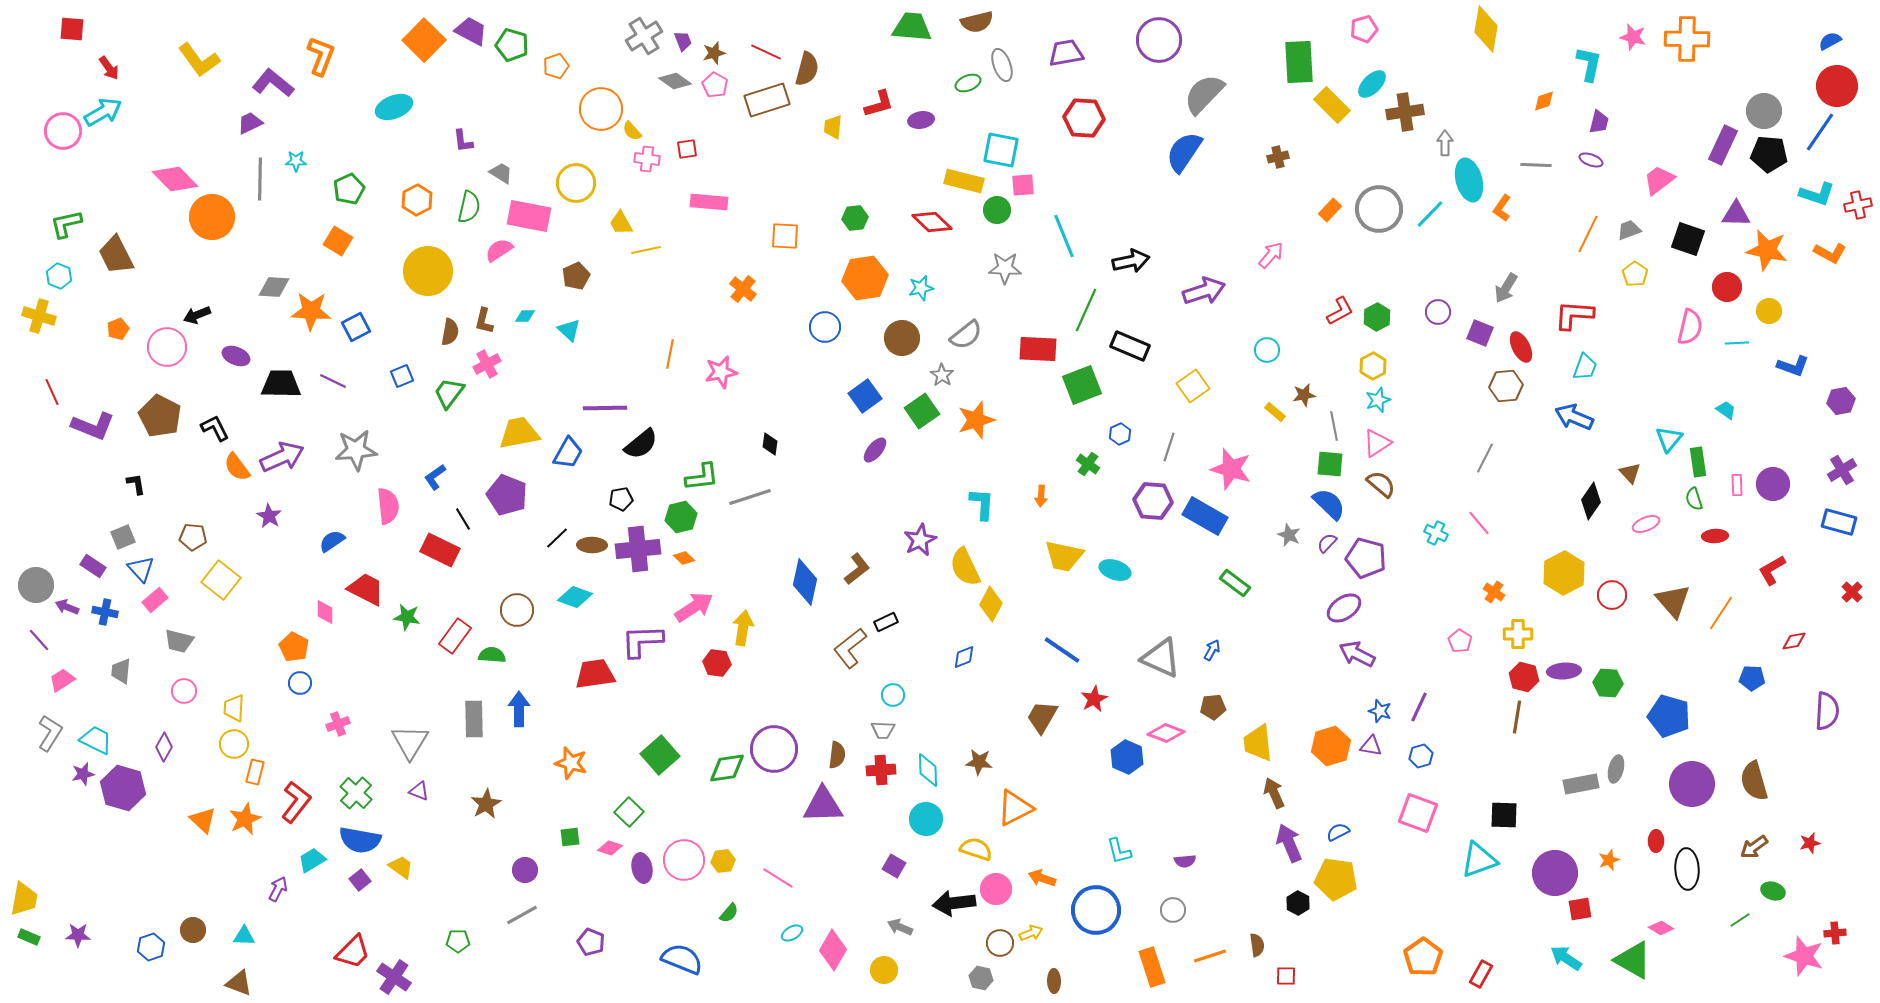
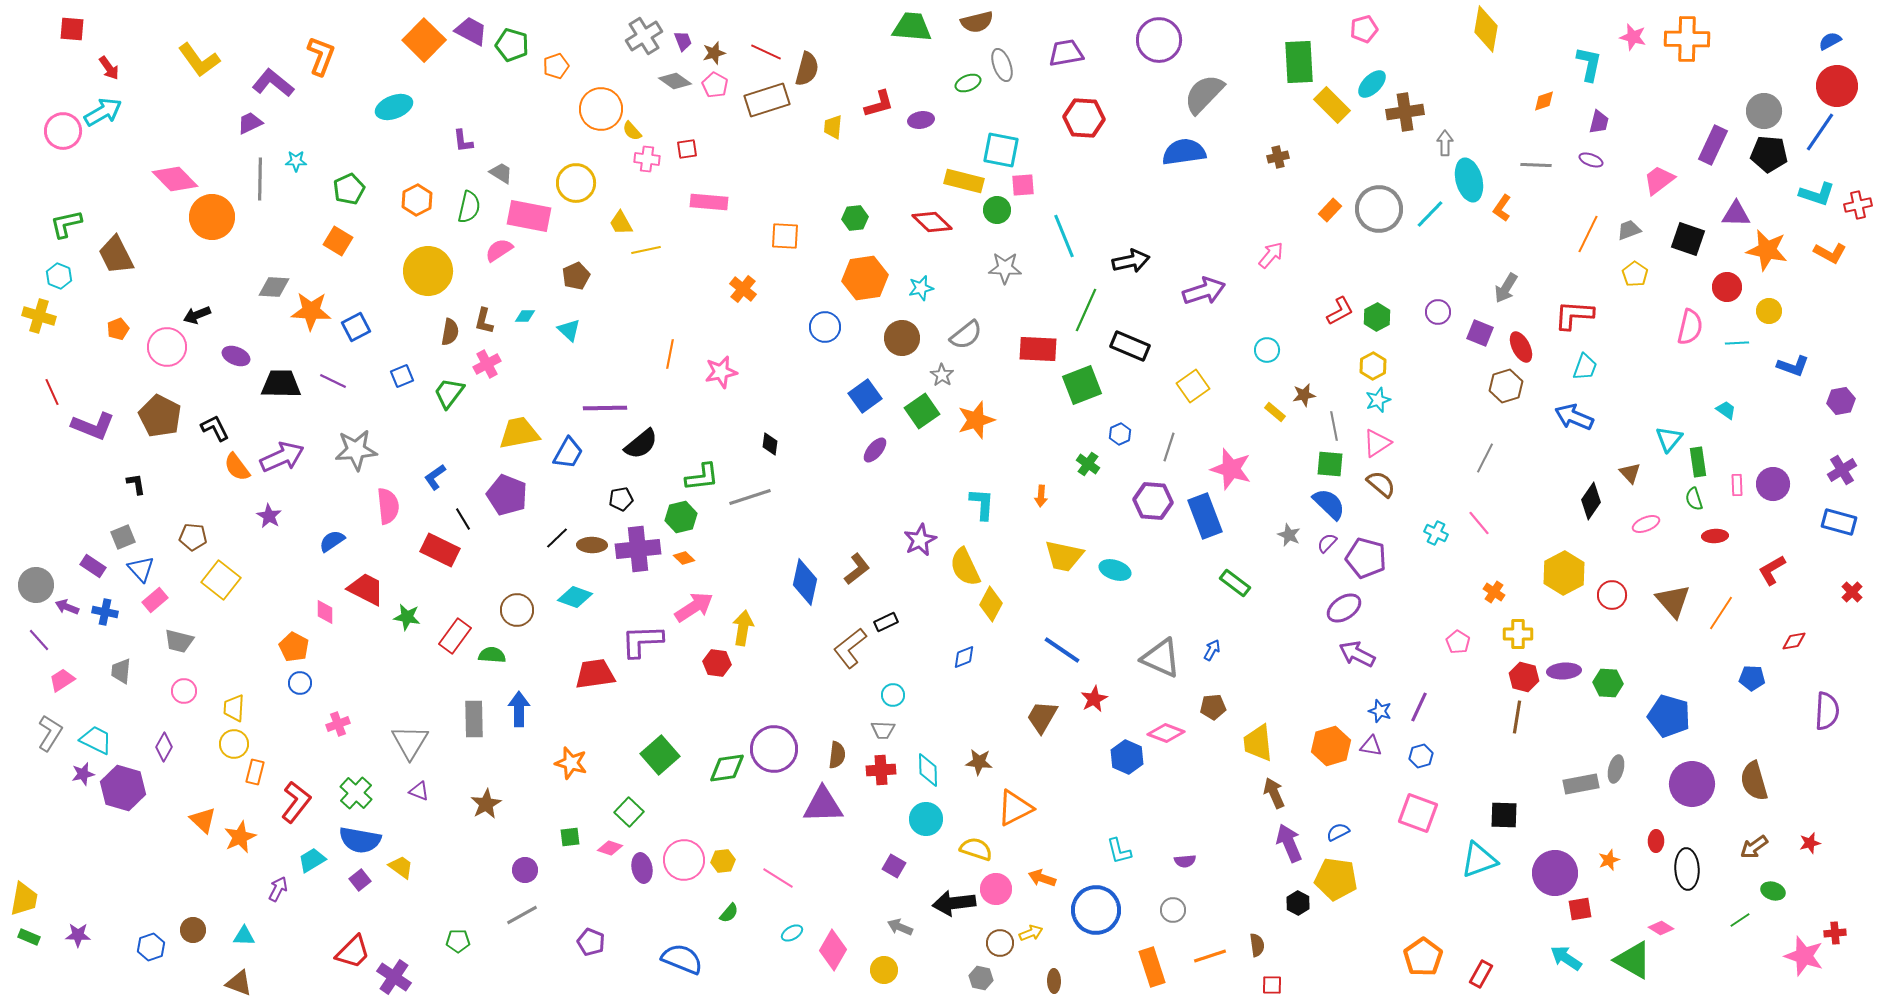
purple rectangle at (1723, 145): moved 10 px left
blue semicircle at (1184, 152): rotated 48 degrees clockwise
brown hexagon at (1506, 386): rotated 12 degrees counterclockwise
blue rectangle at (1205, 516): rotated 39 degrees clockwise
pink pentagon at (1460, 641): moved 2 px left, 1 px down
orange star at (245, 819): moved 5 px left, 18 px down
red square at (1286, 976): moved 14 px left, 9 px down
